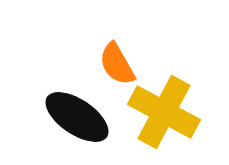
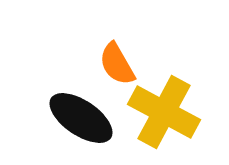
black ellipse: moved 4 px right, 1 px down
